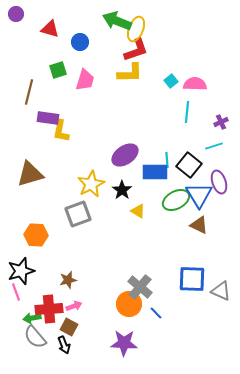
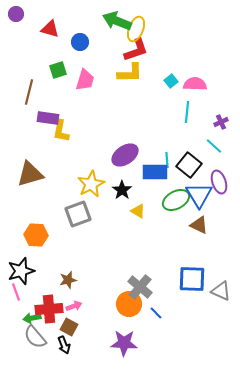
cyan line at (214, 146): rotated 60 degrees clockwise
